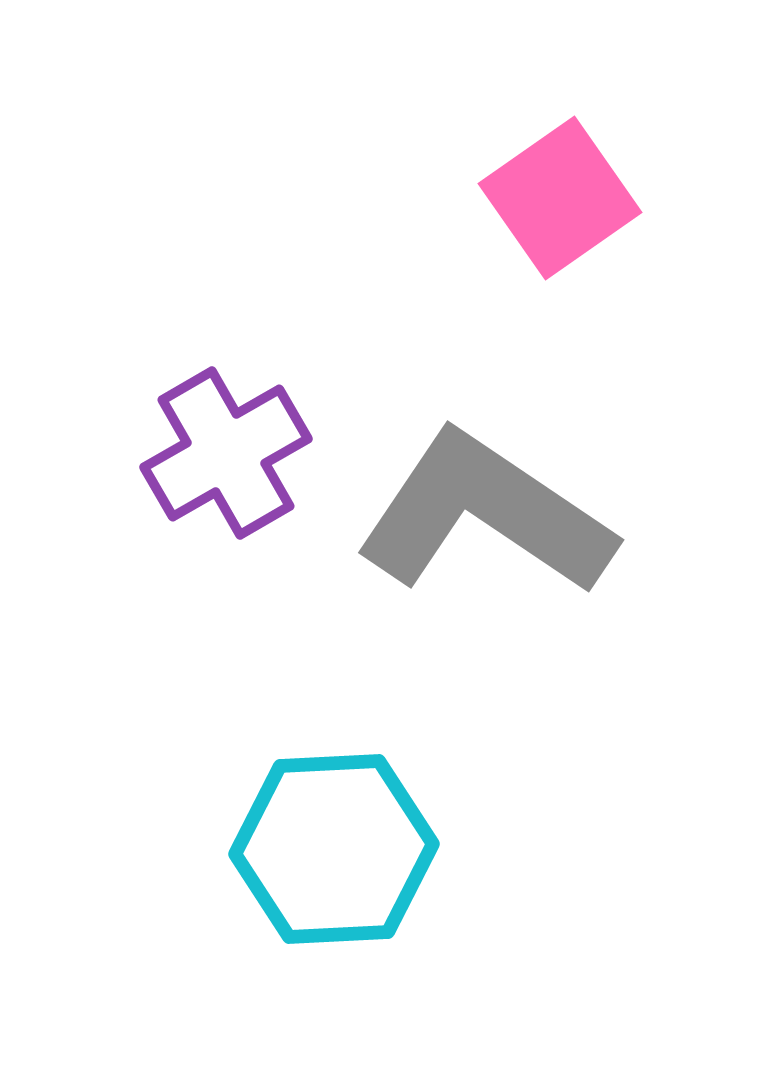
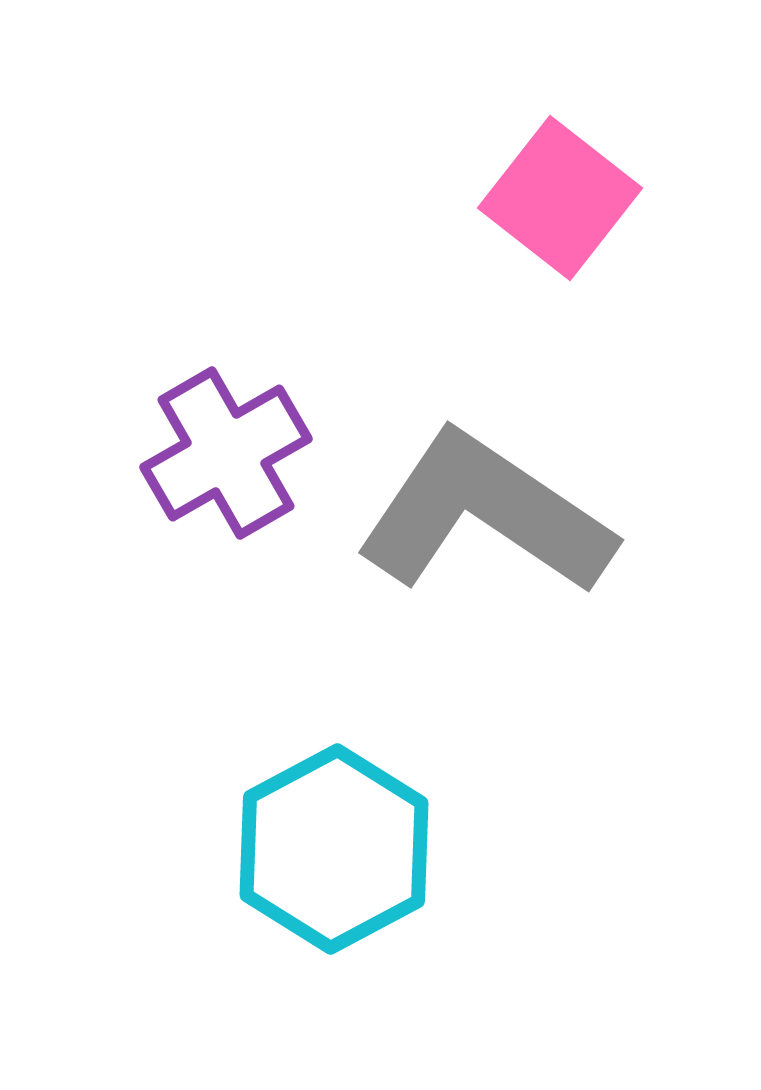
pink square: rotated 17 degrees counterclockwise
cyan hexagon: rotated 25 degrees counterclockwise
